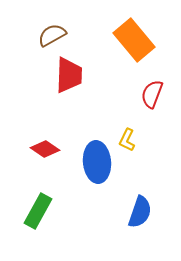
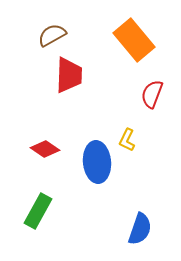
blue semicircle: moved 17 px down
